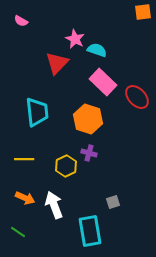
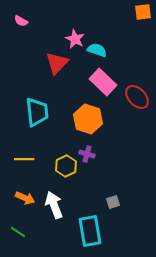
purple cross: moved 2 px left, 1 px down
